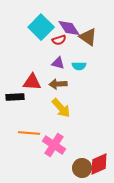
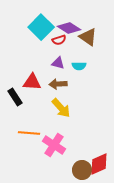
purple diamond: rotated 25 degrees counterclockwise
black rectangle: rotated 60 degrees clockwise
brown circle: moved 2 px down
